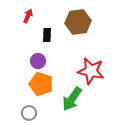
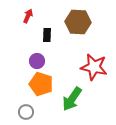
brown hexagon: rotated 10 degrees clockwise
purple circle: moved 1 px left
red star: moved 3 px right, 4 px up
gray circle: moved 3 px left, 1 px up
